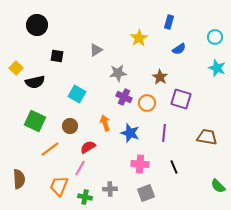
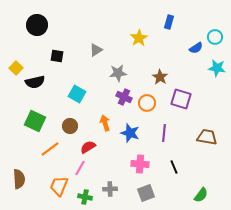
blue semicircle: moved 17 px right, 1 px up
cyan star: rotated 12 degrees counterclockwise
green semicircle: moved 17 px left, 9 px down; rotated 98 degrees counterclockwise
